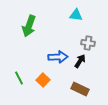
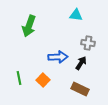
black arrow: moved 1 px right, 2 px down
green line: rotated 16 degrees clockwise
